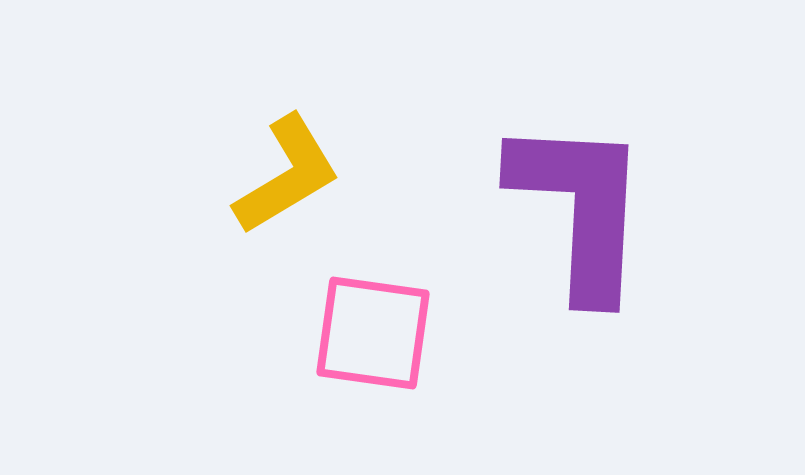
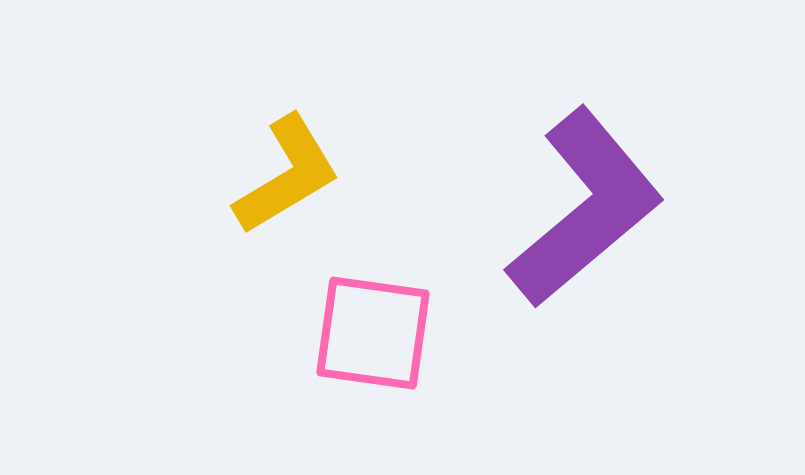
purple L-shape: moved 5 px right; rotated 47 degrees clockwise
